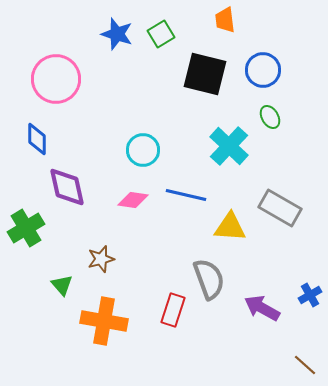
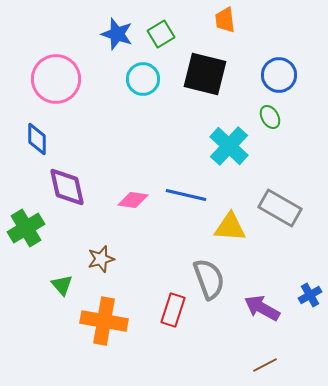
blue circle: moved 16 px right, 5 px down
cyan circle: moved 71 px up
brown line: moved 40 px left; rotated 70 degrees counterclockwise
